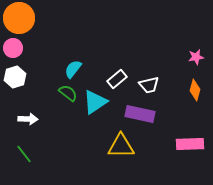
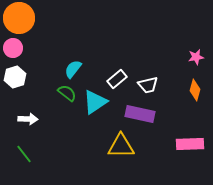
white trapezoid: moved 1 px left
green semicircle: moved 1 px left
